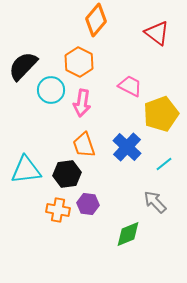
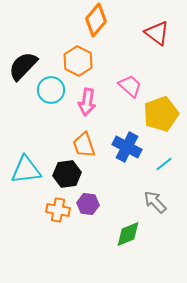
orange hexagon: moved 1 px left, 1 px up
pink trapezoid: rotated 15 degrees clockwise
pink arrow: moved 5 px right, 1 px up
blue cross: rotated 16 degrees counterclockwise
